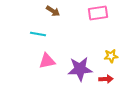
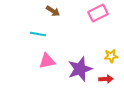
pink rectangle: rotated 18 degrees counterclockwise
purple star: rotated 15 degrees counterclockwise
